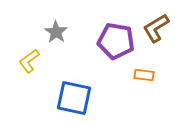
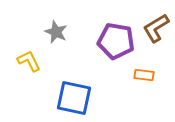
gray star: rotated 10 degrees counterclockwise
yellow L-shape: rotated 100 degrees clockwise
